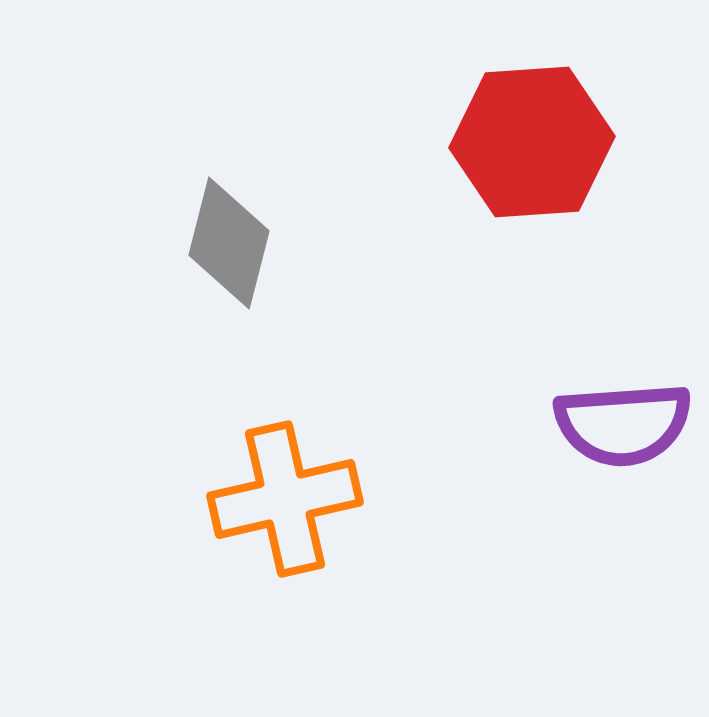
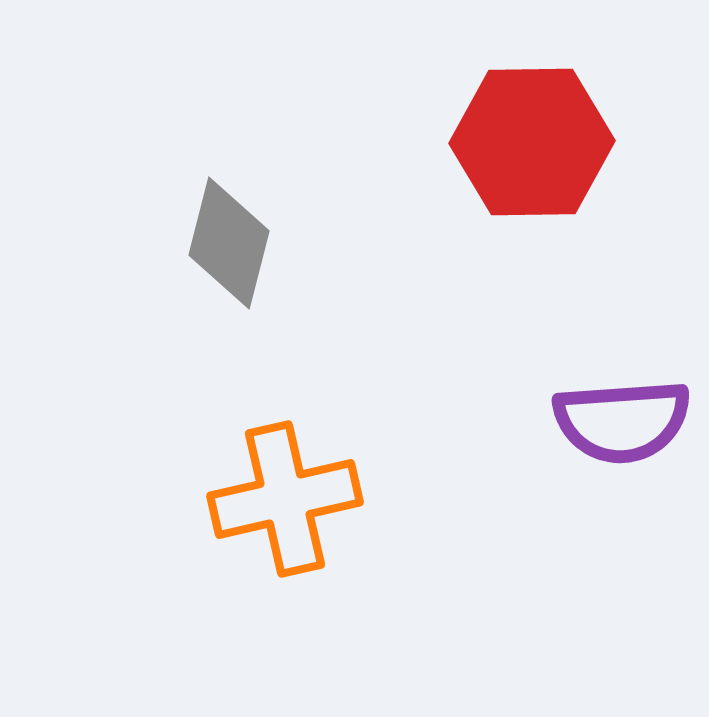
red hexagon: rotated 3 degrees clockwise
purple semicircle: moved 1 px left, 3 px up
